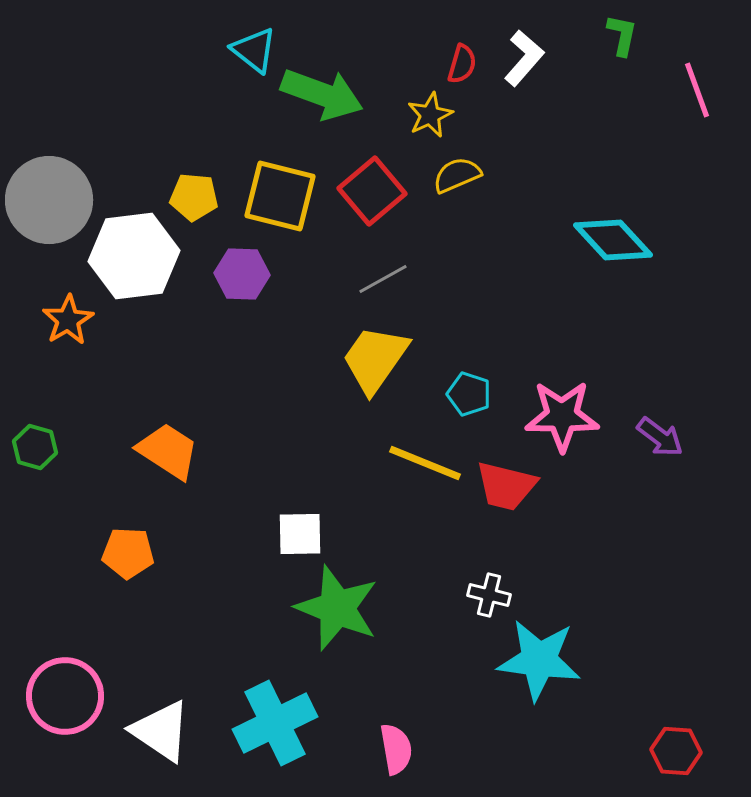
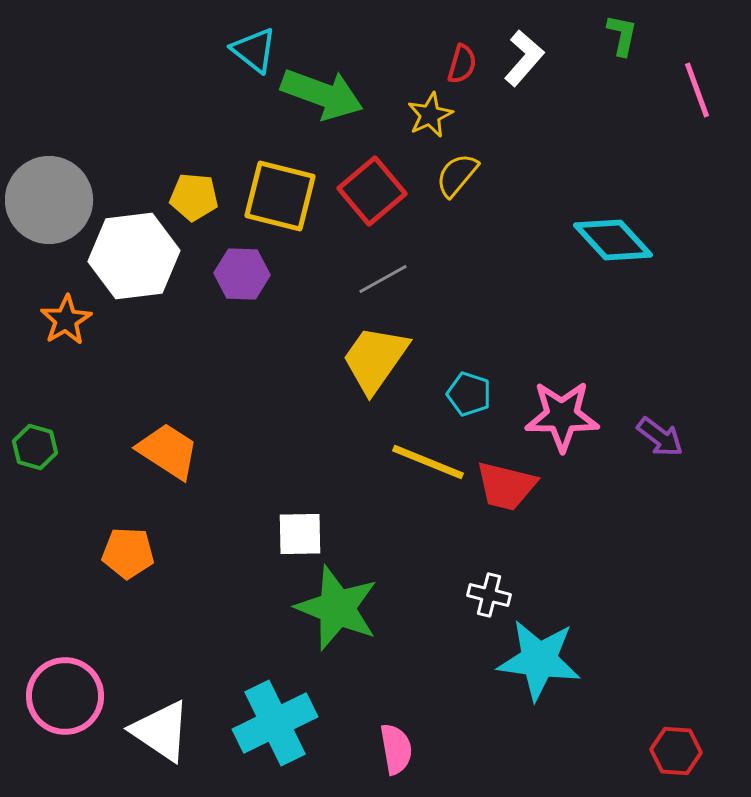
yellow semicircle: rotated 27 degrees counterclockwise
orange star: moved 2 px left
yellow line: moved 3 px right, 1 px up
